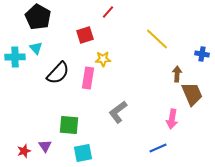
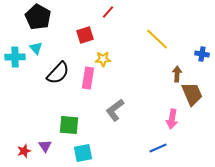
gray L-shape: moved 3 px left, 2 px up
